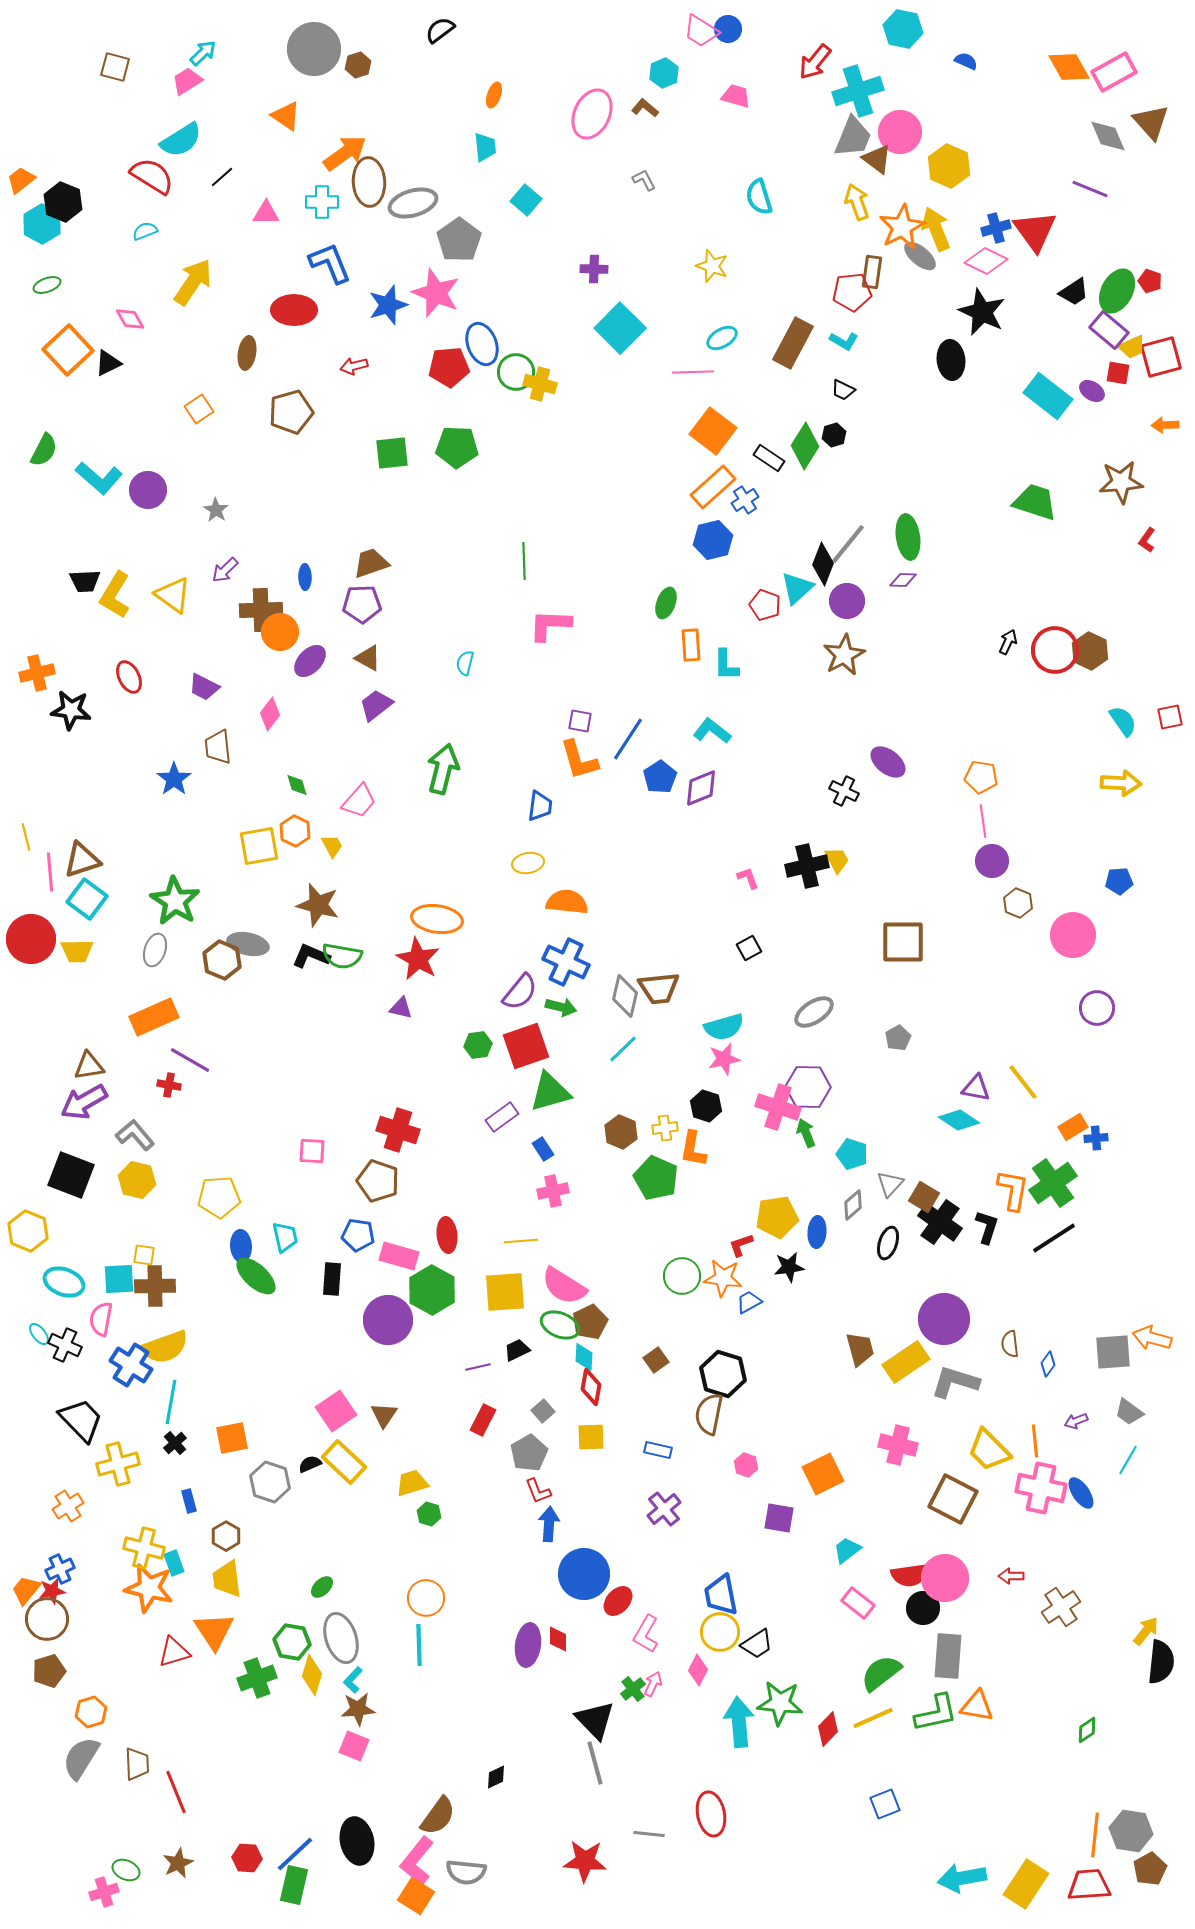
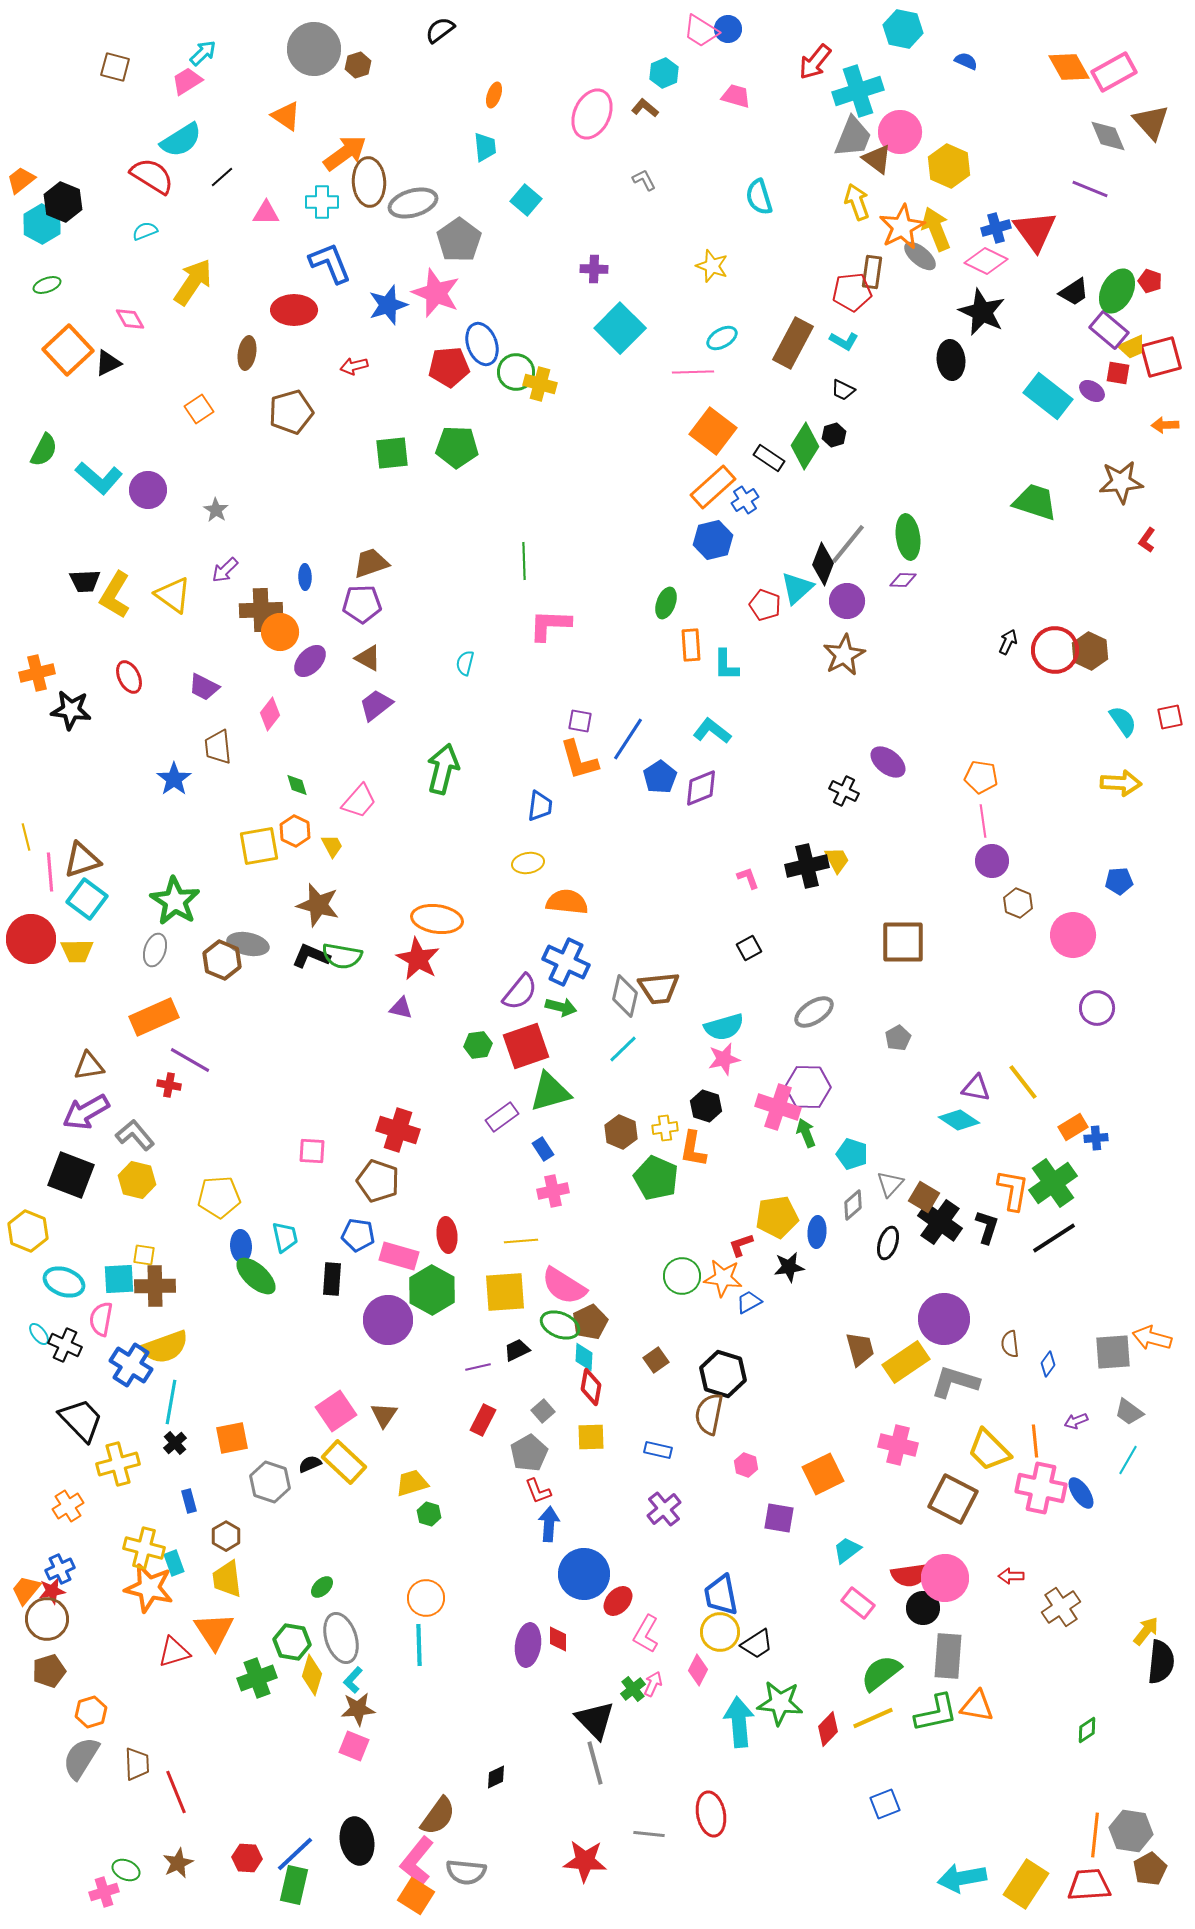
purple arrow at (84, 1102): moved 2 px right, 10 px down
